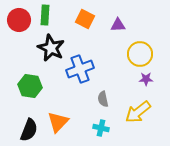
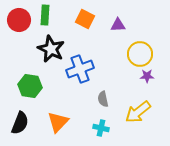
black star: moved 1 px down
purple star: moved 1 px right, 3 px up
black semicircle: moved 9 px left, 7 px up
